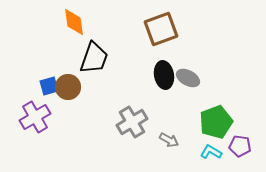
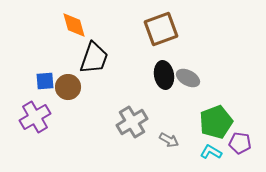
orange diamond: moved 3 px down; rotated 8 degrees counterclockwise
blue square: moved 4 px left, 5 px up; rotated 12 degrees clockwise
purple pentagon: moved 3 px up
